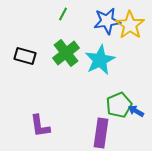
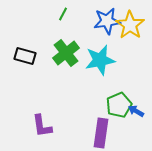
cyan star: rotated 16 degrees clockwise
purple L-shape: moved 2 px right
